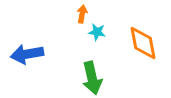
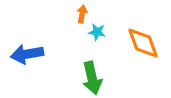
orange diamond: rotated 9 degrees counterclockwise
